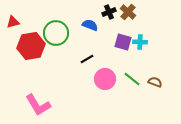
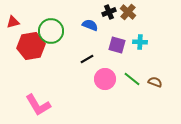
green circle: moved 5 px left, 2 px up
purple square: moved 6 px left, 3 px down
